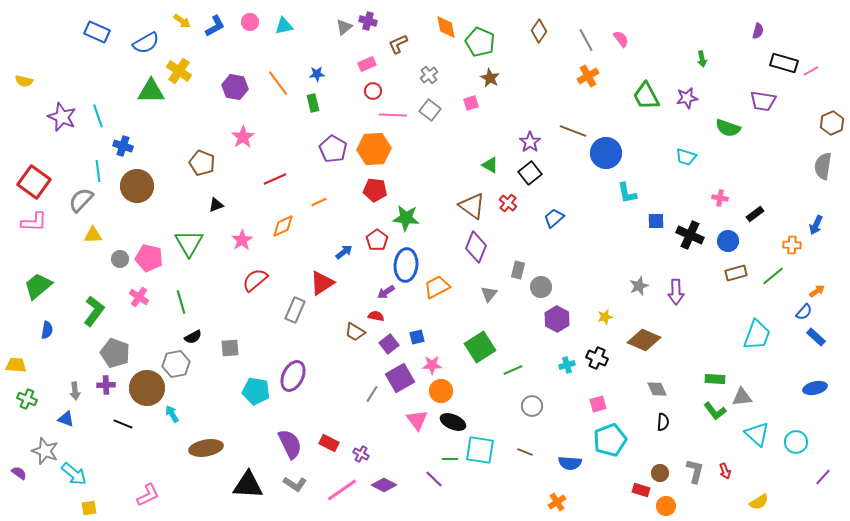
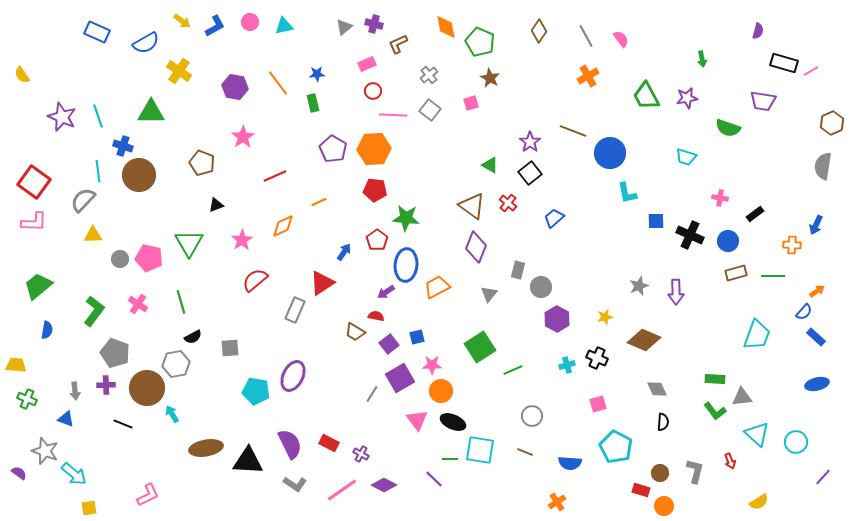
purple cross at (368, 21): moved 6 px right, 3 px down
gray line at (586, 40): moved 4 px up
yellow semicircle at (24, 81): moved 2 px left, 6 px up; rotated 42 degrees clockwise
green triangle at (151, 91): moved 21 px down
blue circle at (606, 153): moved 4 px right
red line at (275, 179): moved 3 px up
brown circle at (137, 186): moved 2 px right, 11 px up
gray semicircle at (81, 200): moved 2 px right
blue arrow at (344, 252): rotated 18 degrees counterclockwise
green line at (773, 276): rotated 40 degrees clockwise
pink cross at (139, 297): moved 1 px left, 7 px down
blue ellipse at (815, 388): moved 2 px right, 4 px up
gray circle at (532, 406): moved 10 px down
cyan pentagon at (610, 440): moved 6 px right, 7 px down; rotated 24 degrees counterclockwise
red arrow at (725, 471): moved 5 px right, 10 px up
black triangle at (248, 485): moved 24 px up
orange circle at (666, 506): moved 2 px left
